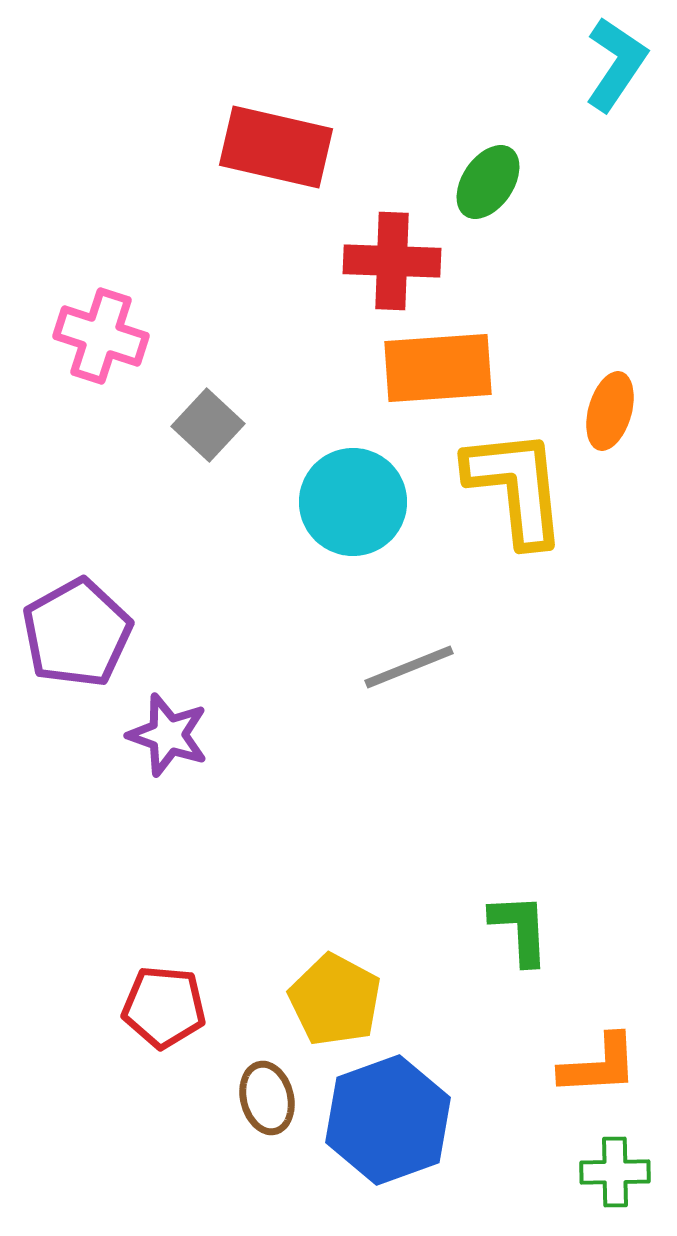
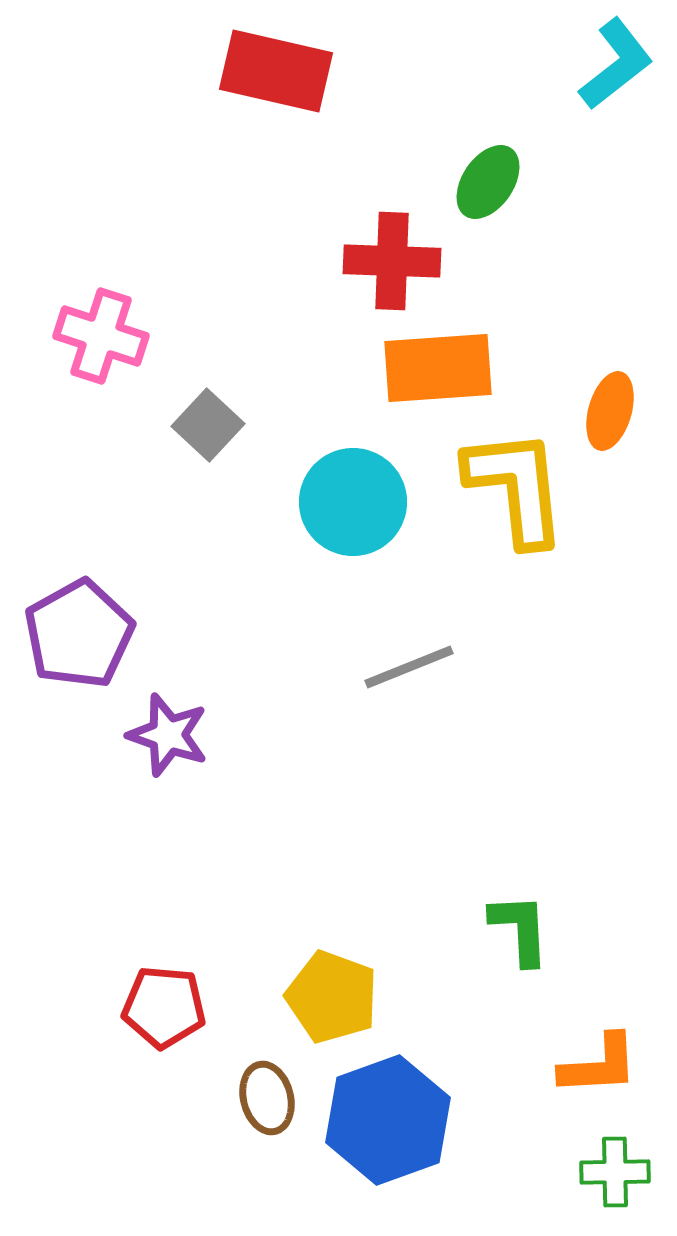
cyan L-shape: rotated 18 degrees clockwise
red rectangle: moved 76 px up
purple pentagon: moved 2 px right, 1 px down
yellow pentagon: moved 3 px left, 3 px up; rotated 8 degrees counterclockwise
